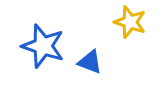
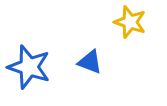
blue star: moved 14 px left, 21 px down
